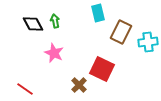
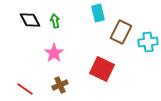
black diamond: moved 3 px left, 4 px up
pink star: rotated 12 degrees clockwise
brown cross: moved 19 px left; rotated 21 degrees clockwise
